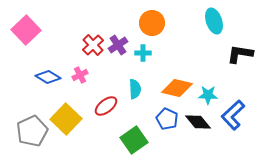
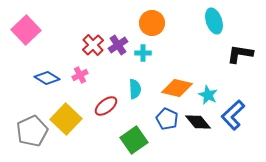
blue diamond: moved 1 px left, 1 px down
cyan star: rotated 24 degrees clockwise
